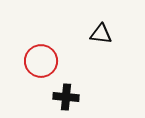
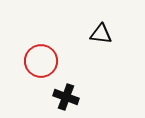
black cross: rotated 15 degrees clockwise
